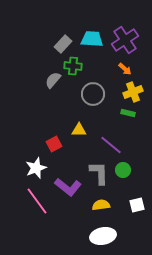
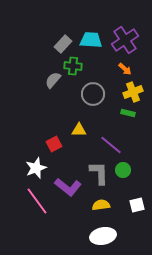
cyan trapezoid: moved 1 px left, 1 px down
